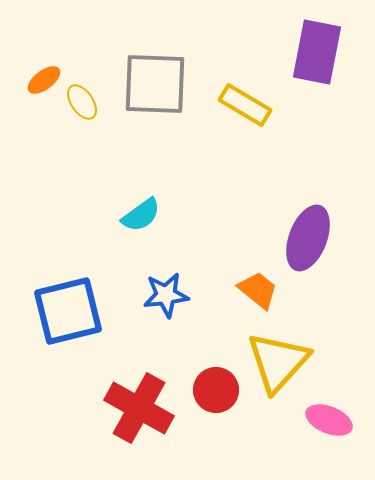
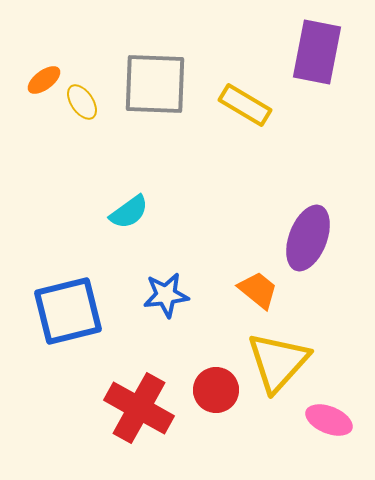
cyan semicircle: moved 12 px left, 3 px up
